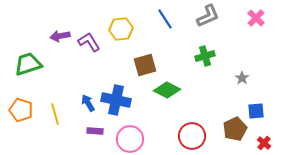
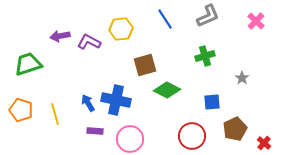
pink cross: moved 3 px down
purple L-shape: rotated 30 degrees counterclockwise
blue square: moved 44 px left, 9 px up
